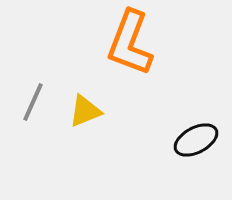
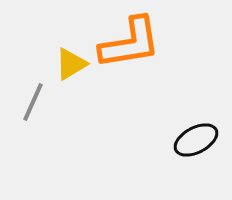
orange L-shape: rotated 120 degrees counterclockwise
yellow triangle: moved 14 px left, 47 px up; rotated 9 degrees counterclockwise
